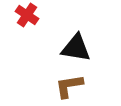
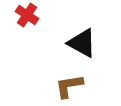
black triangle: moved 6 px right, 5 px up; rotated 20 degrees clockwise
